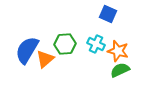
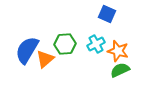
blue square: moved 1 px left
cyan cross: rotated 36 degrees clockwise
